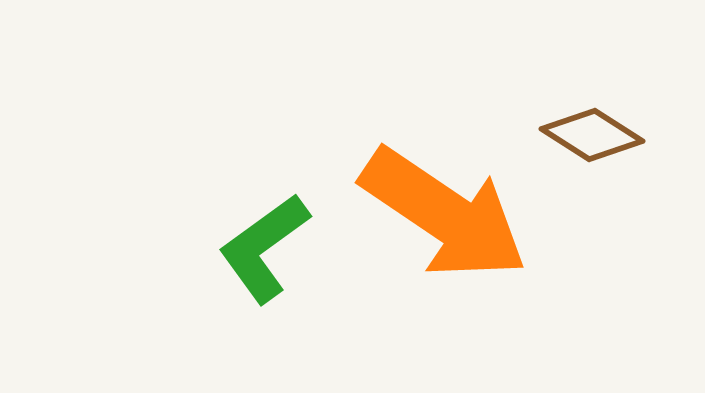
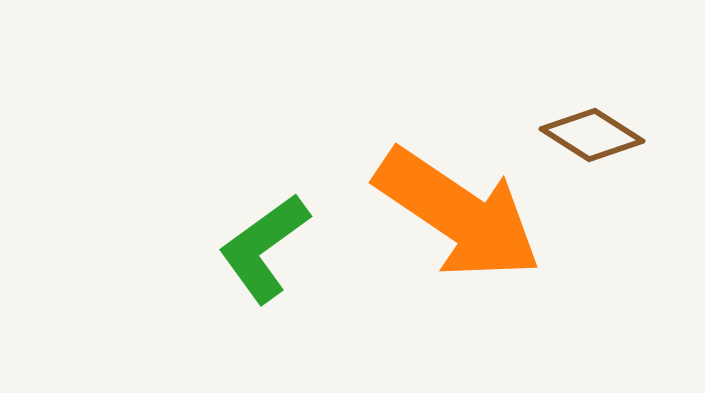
orange arrow: moved 14 px right
